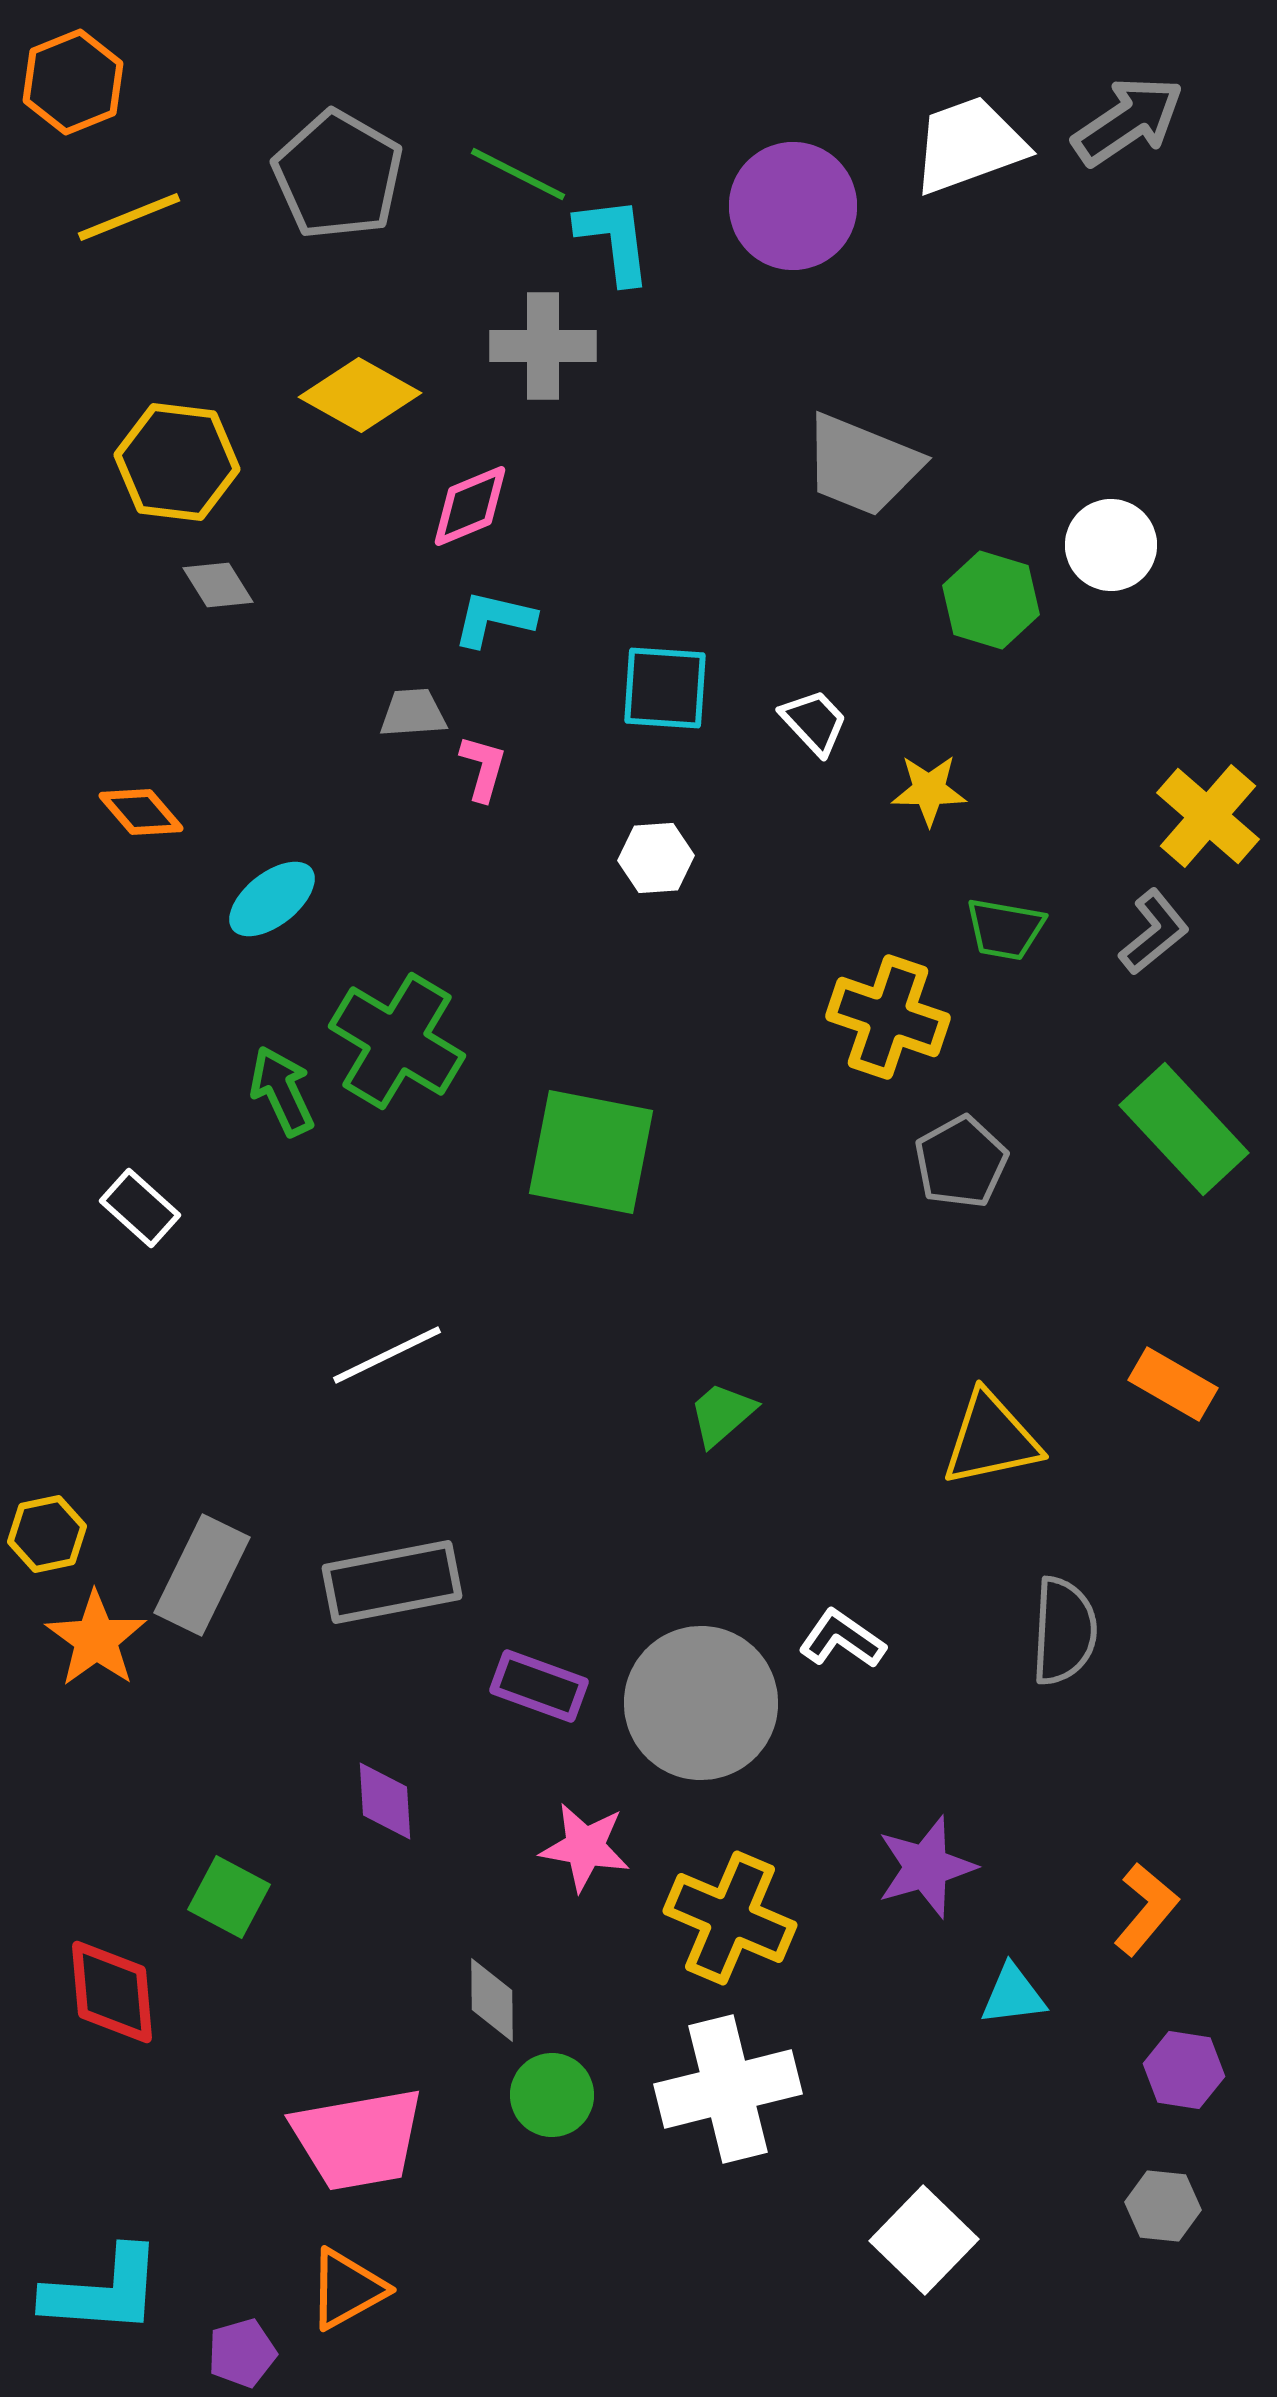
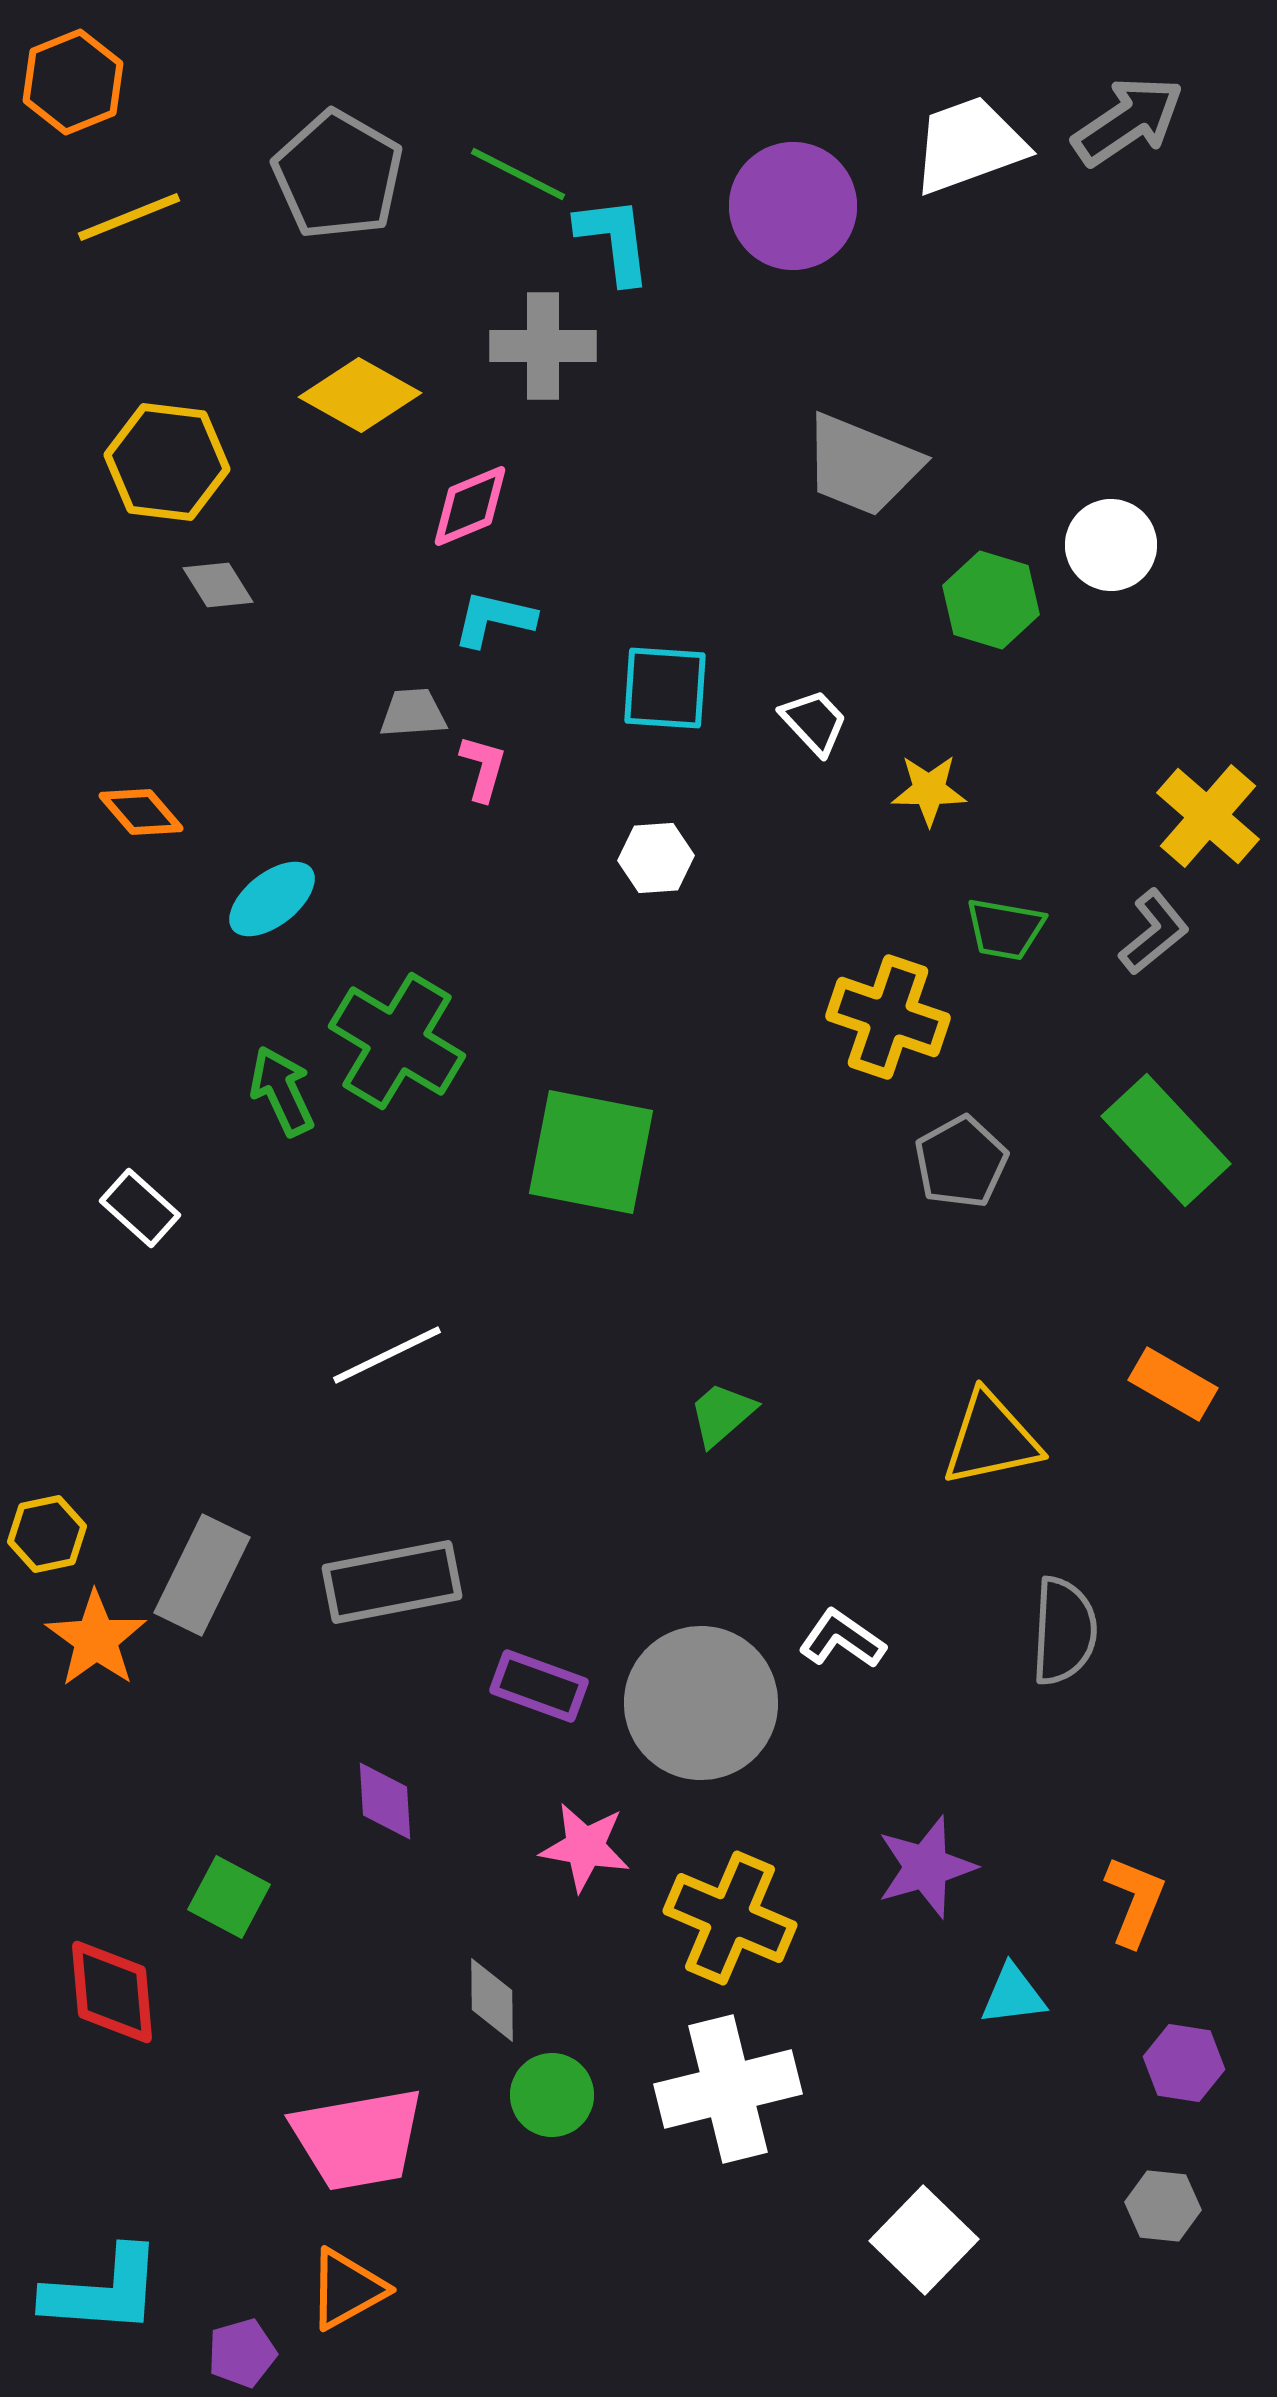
yellow hexagon at (177, 462): moved 10 px left
green rectangle at (1184, 1129): moved 18 px left, 11 px down
orange L-shape at (1146, 1909): moved 11 px left, 8 px up; rotated 18 degrees counterclockwise
purple hexagon at (1184, 2070): moved 7 px up
